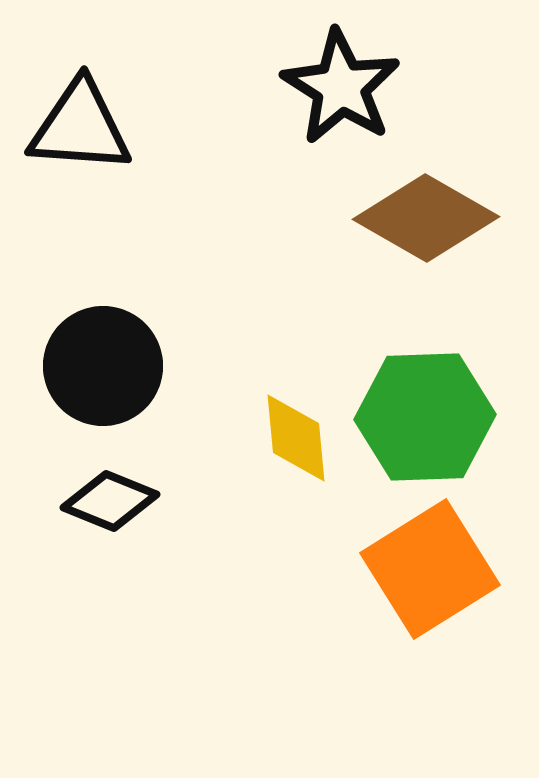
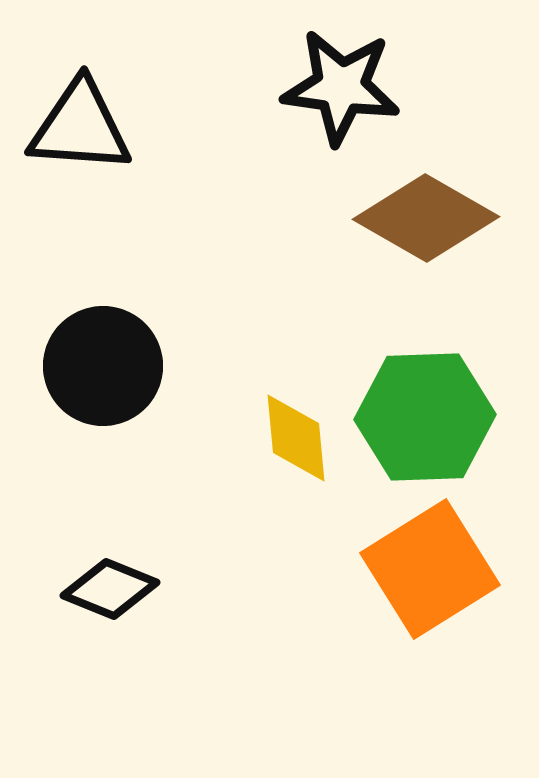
black star: rotated 24 degrees counterclockwise
black diamond: moved 88 px down
